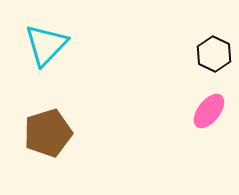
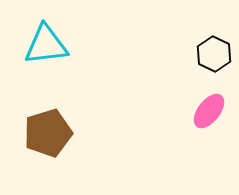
cyan triangle: rotated 39 degrees clockwise
